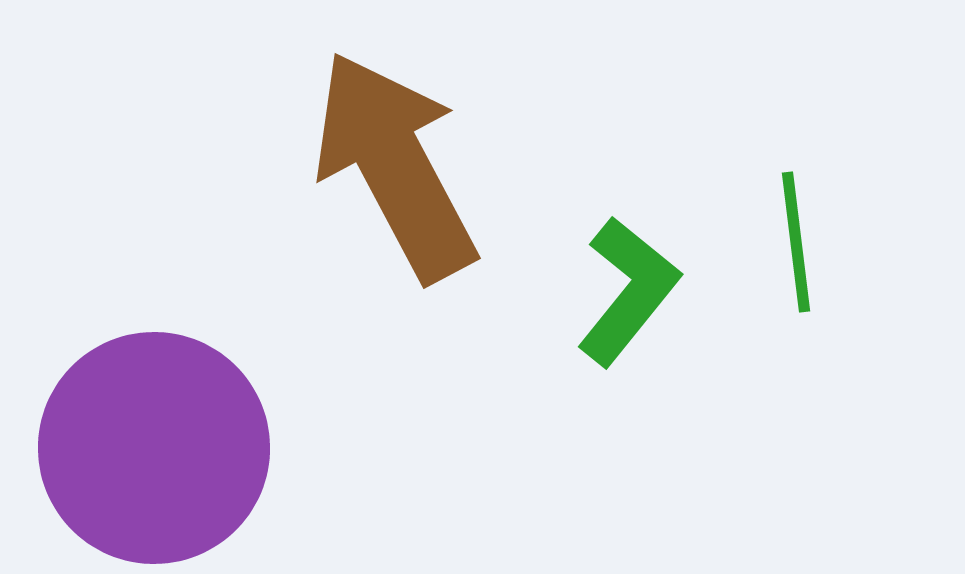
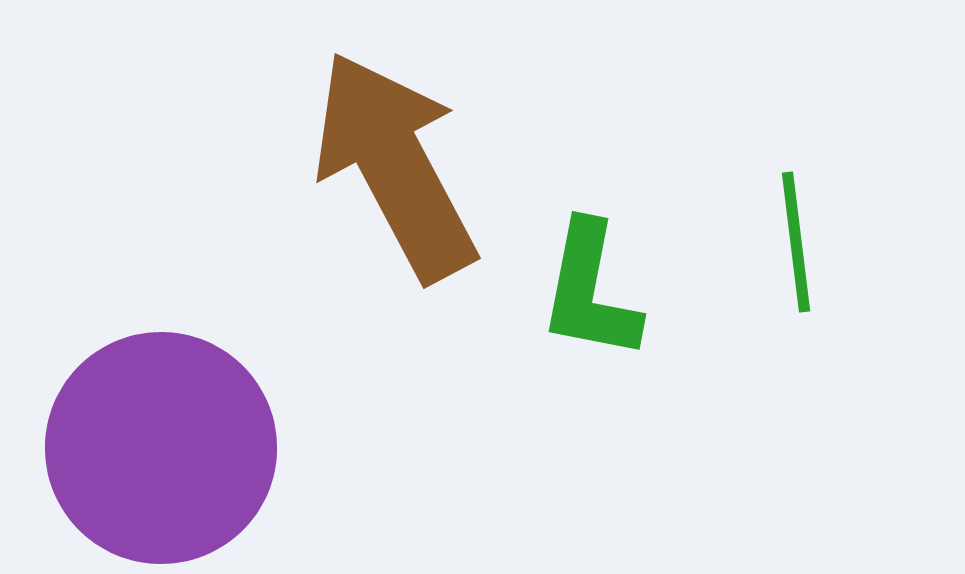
green L-shape: moved 38 px left; rotated 152 degrees clockwise
purple circle: moved 7 px right
